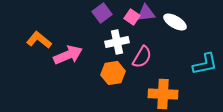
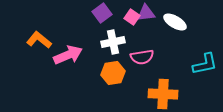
white cross: moved 4 px left
pink semicircle: rotated 50 degrees clockwise
